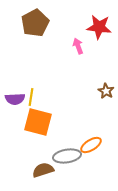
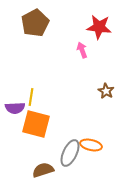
pink arrow: moved 4 px right, 4 px down
purple semicircle: moved 9 px down
orange square: moved 2 px left, 2 px down
orange ellipse: rotated 45 degrees clockwise
gray ellipse: moved 3 px right, 3 px up; rotated 56 degrees counterclockwise
